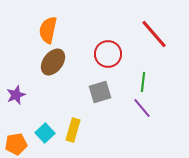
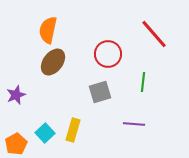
purple line: moved 8 px left, 16 px down; rotated 45 degrees counterclockwise
orange pentagon: rotated 20 degrees counterclockwise
